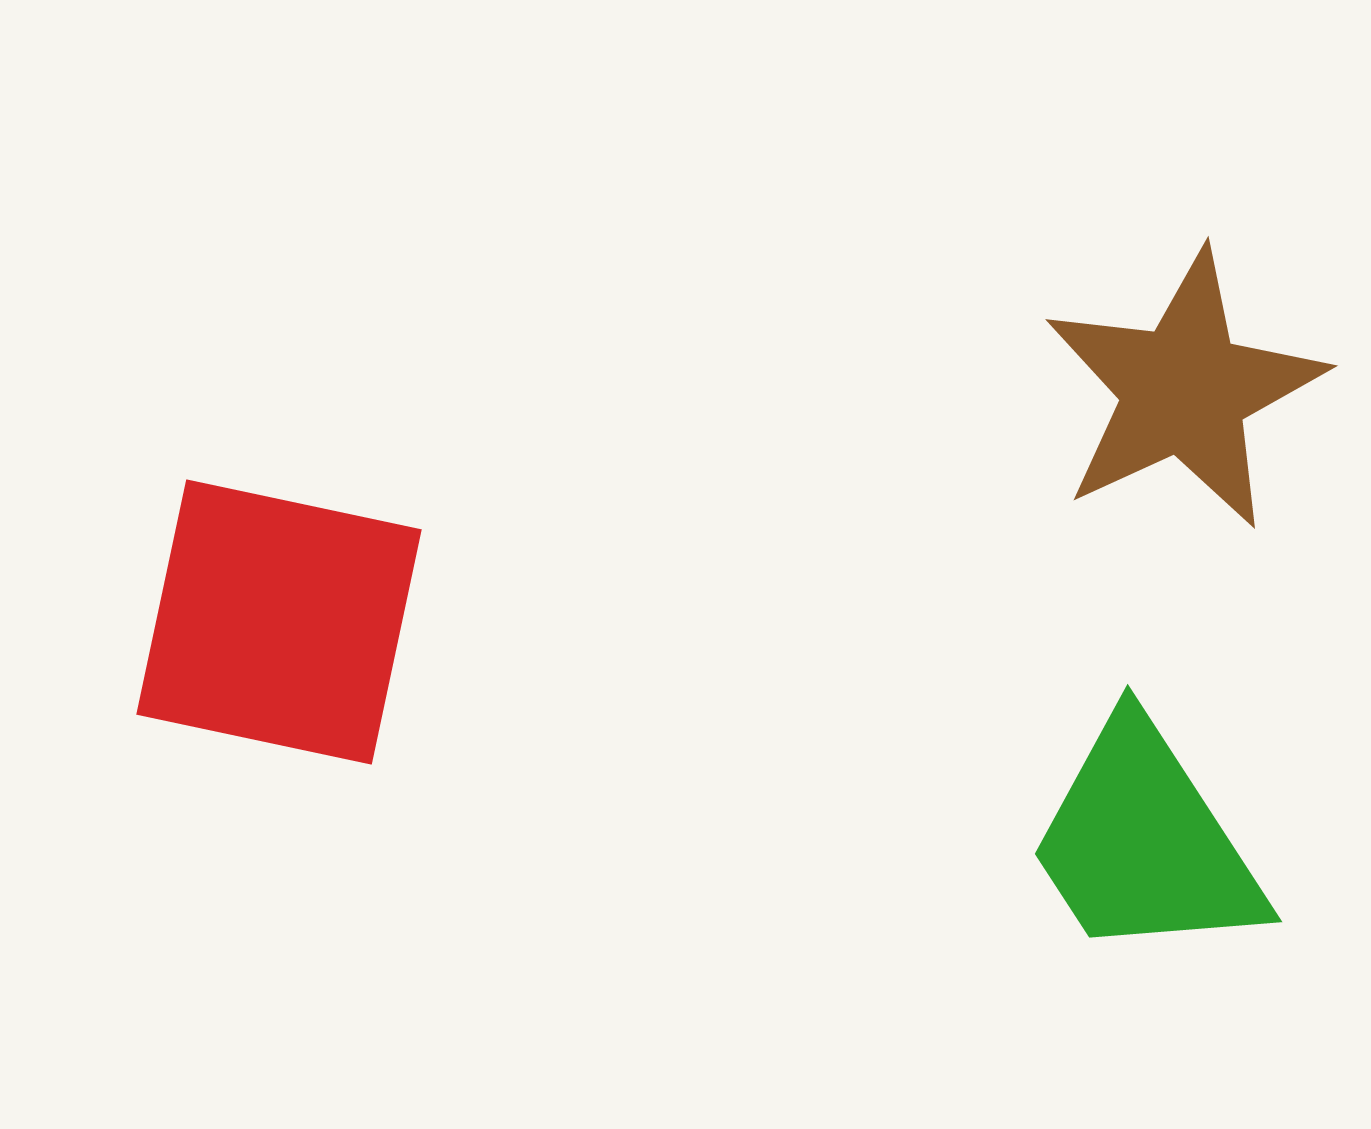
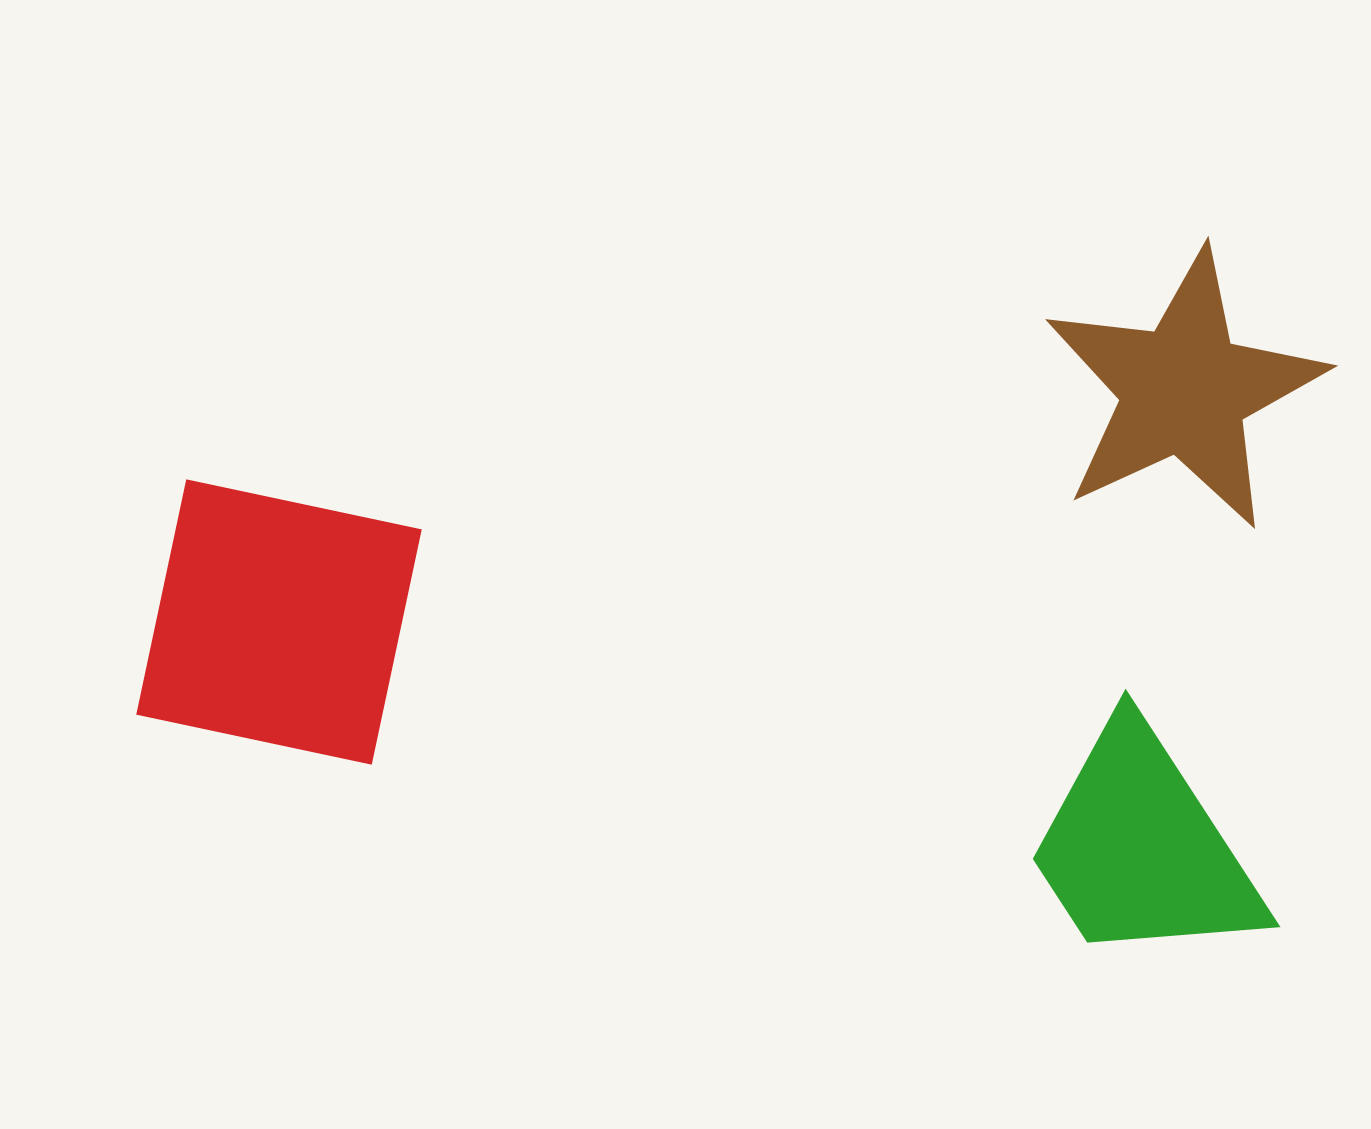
green trapezoid: moved 2 px left, 5 px down
